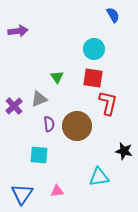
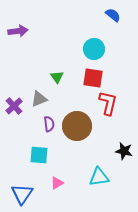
blue semicircle: rotated 21 degrees counterclockwise
pink triangle: moved 8 px up; rotated 24 degrees counterclockwise
